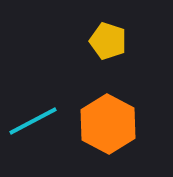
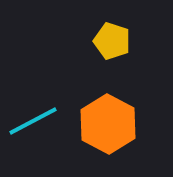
yellow pentagon: moved 4 px right
